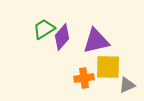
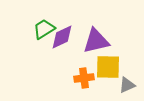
purple diamond: rotated 24 degrees clockwise
